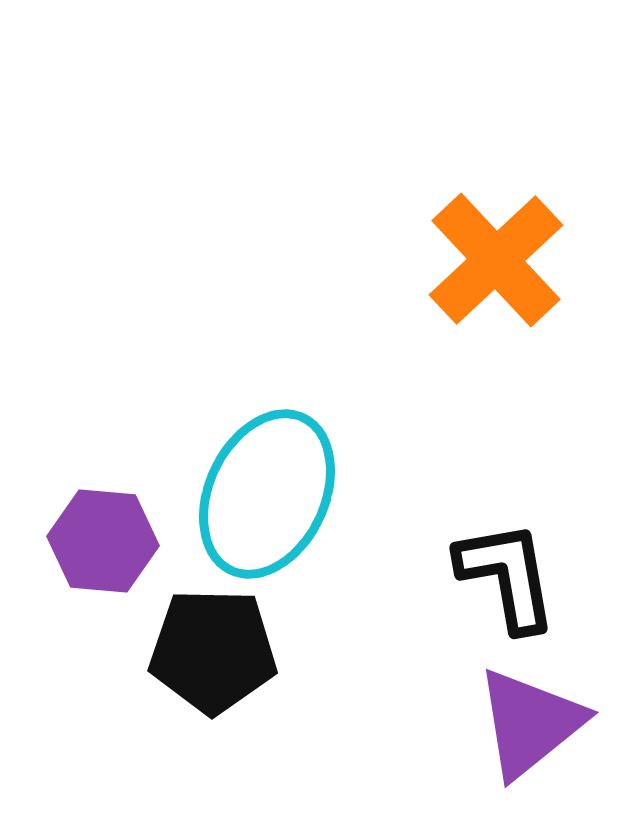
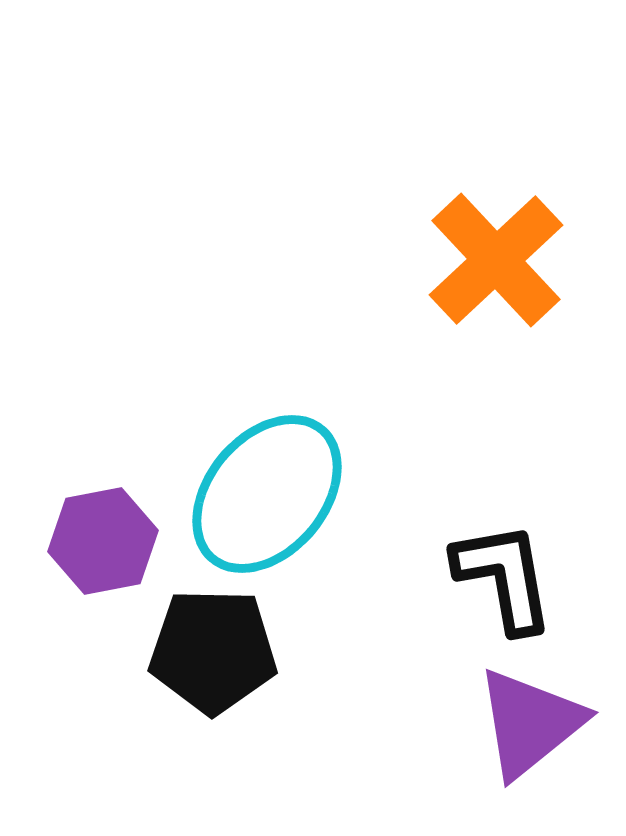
cyan ellipse: rotated 15 degrees clockwise
purple hexagon: rotated 16 degrees counterclockwise
black L-shape: moved 3 px left, 1 px down
